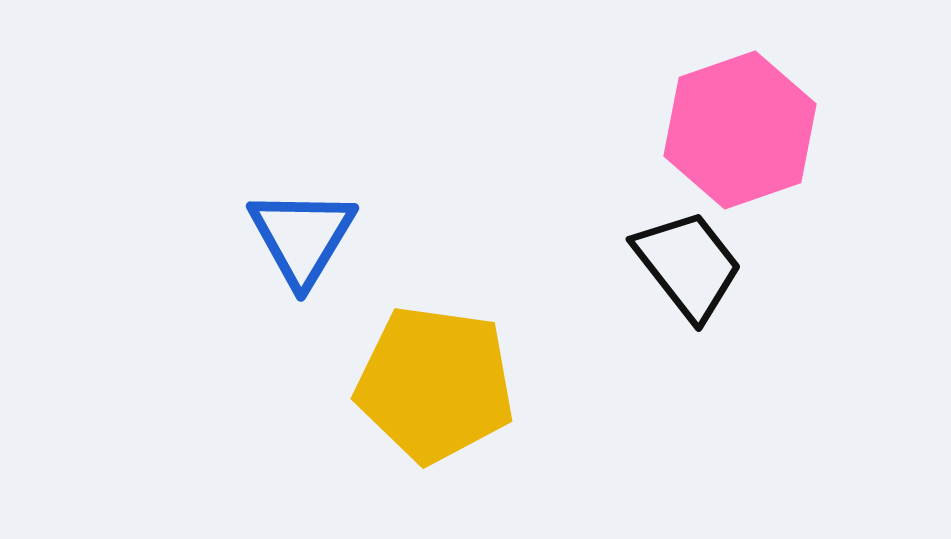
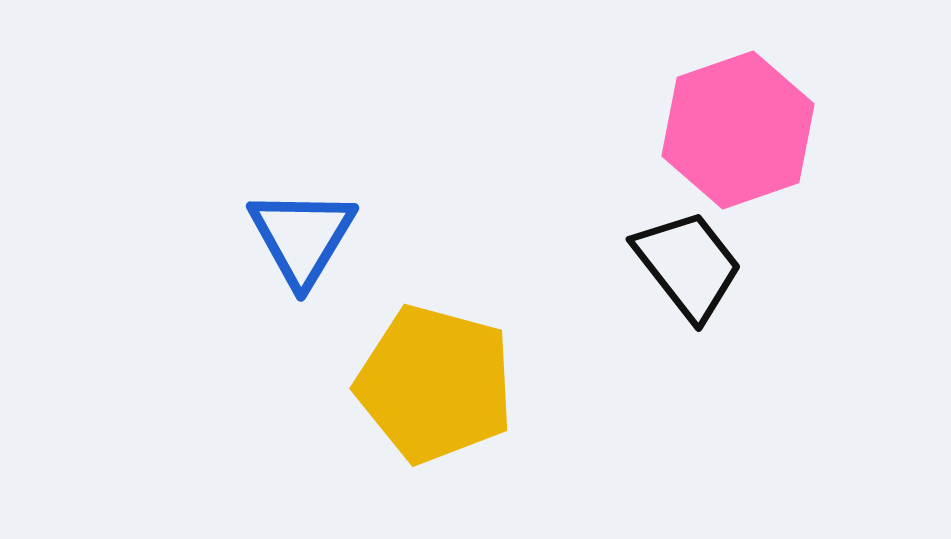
pink hexagon: moved 2 px left
yellow pentagon: rotated 7 degrees clockwise
